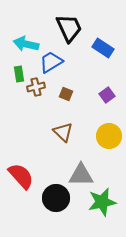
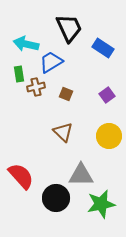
green star: moved 1 px left, 2 px down
